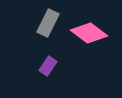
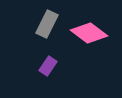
gray rectangle: moved 1 px left, 1 px down
